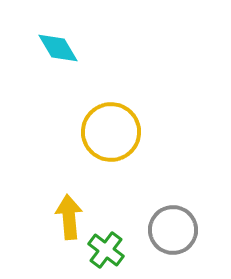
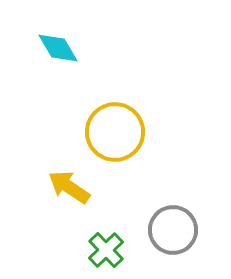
yellow circle: moved 4 px right
yellow arrow: moved 30 px up; rotated 51 degrees counterclockwise
green cross: rotated 9 degrees clockwise
